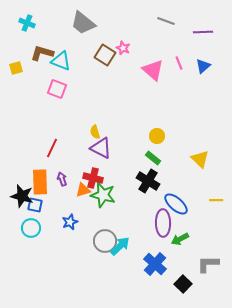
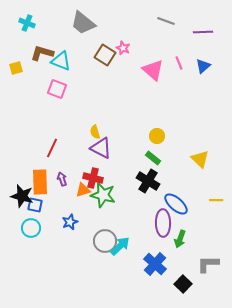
green arrow: rotated 42 degrees counterclockwise
